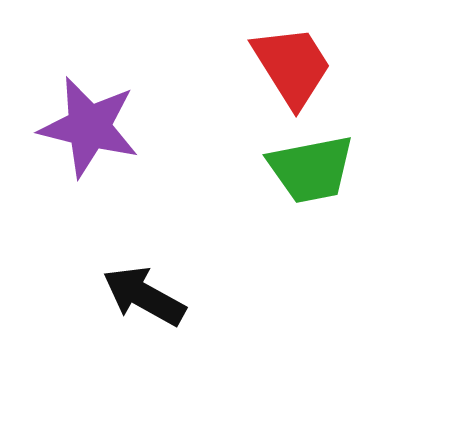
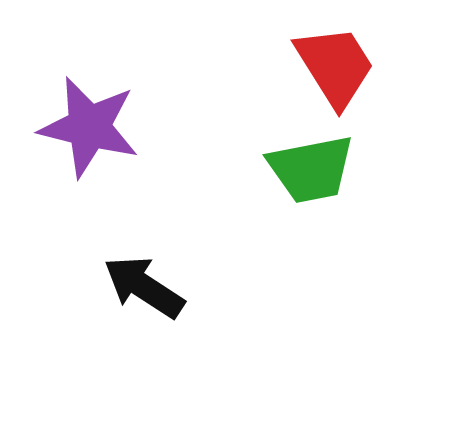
red trapezoid: moved 43 px right
black arrow: moved 9 px up; rotated 4 degrees clockwise
